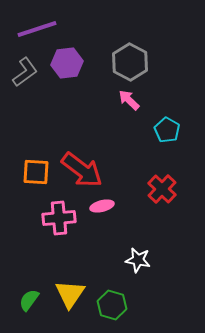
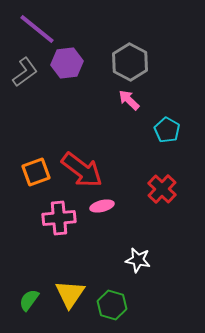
purple line: rotated 57 degrees clockwise
orange square: rotated 24 degrees counterclockwise
